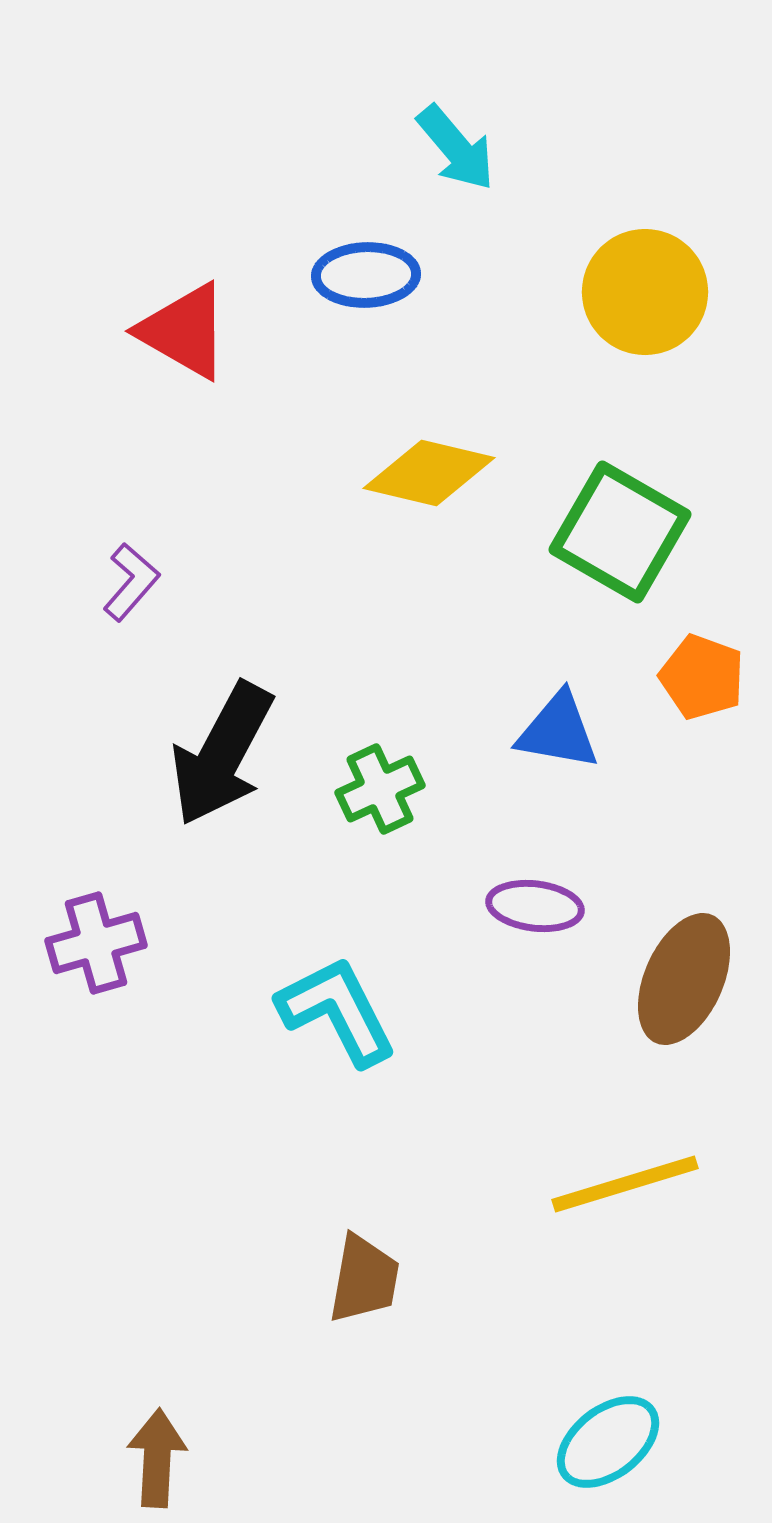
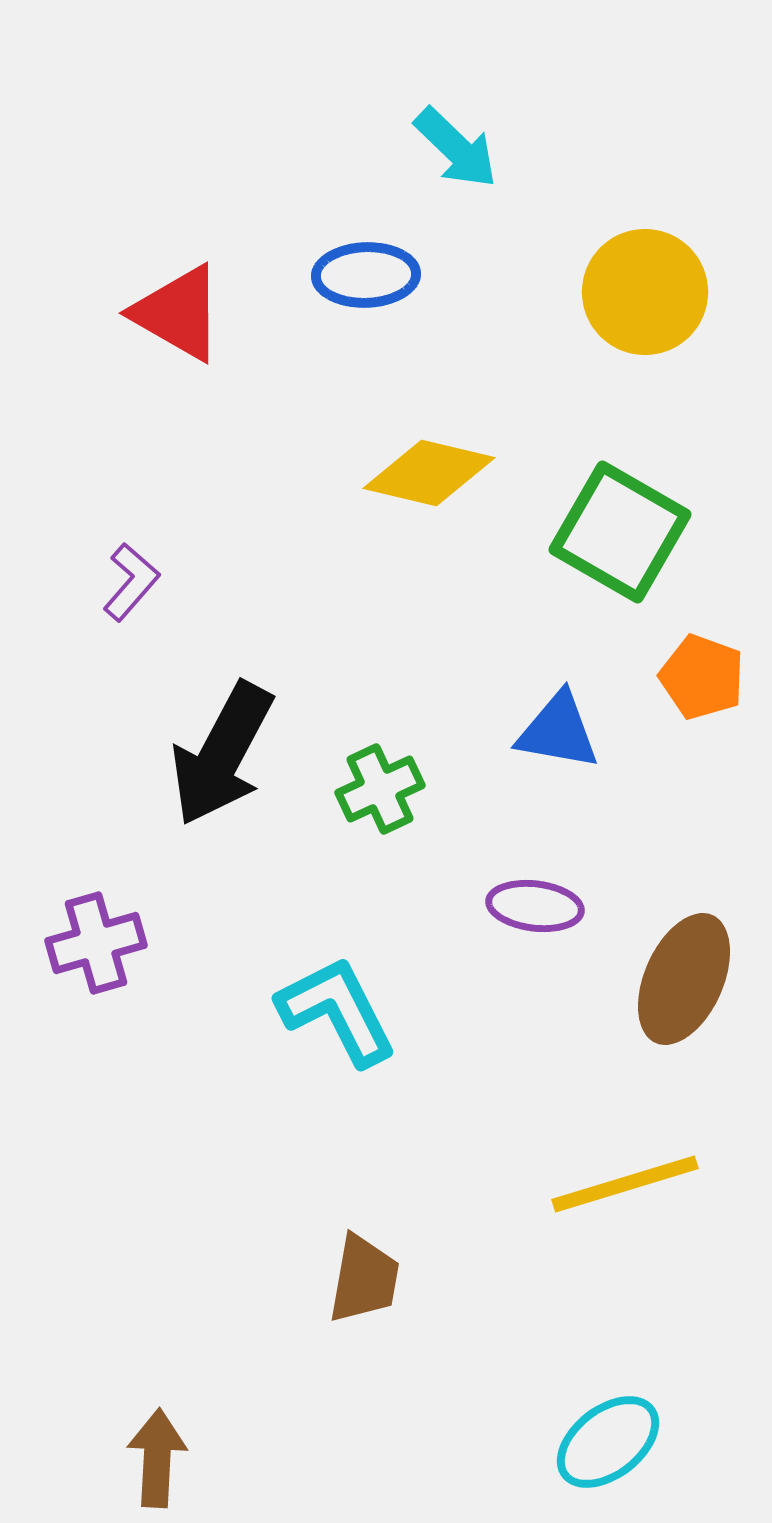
cyan arrow: rotated 6 degrees counterclockwise
red triangle: moved 6 px left, 18 px up
